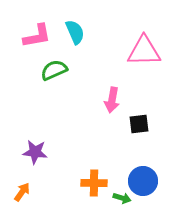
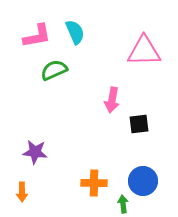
orange arrow: rotated 144 degrees clockwise
green arrow: moved 1 px right, 6 px down; rotated 114 degrees counterclockwise
